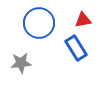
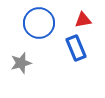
blue rectangle: rotated 10 degrees clockwise
gray star: rotated 10 degrees counterclockwise
